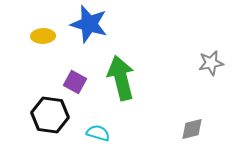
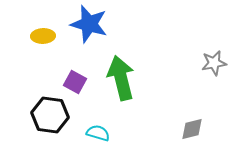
gray star: moved 3 px right
